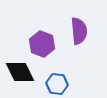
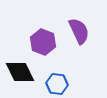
purple semicircle: rotated 20 degrees counterclockwise
purple hexagon: moved 1 px right, 2 px up
